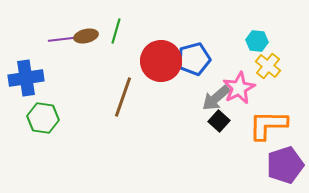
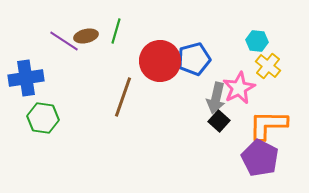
purple line: moved 2 px down; rotated 40 degrees clockwise
red circle: moved 1 px left
gray arrow: rotated 36 degrees counterclockwise
purple pentagon: moved 25 px left, 7 px up; rotated 27 degrees counterclockwise
